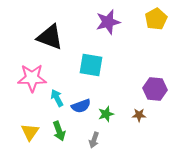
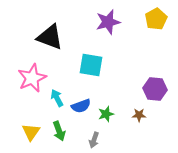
pink star: rotated 24 degrees counterclockwise
yellow triangle: moved 1 px right
